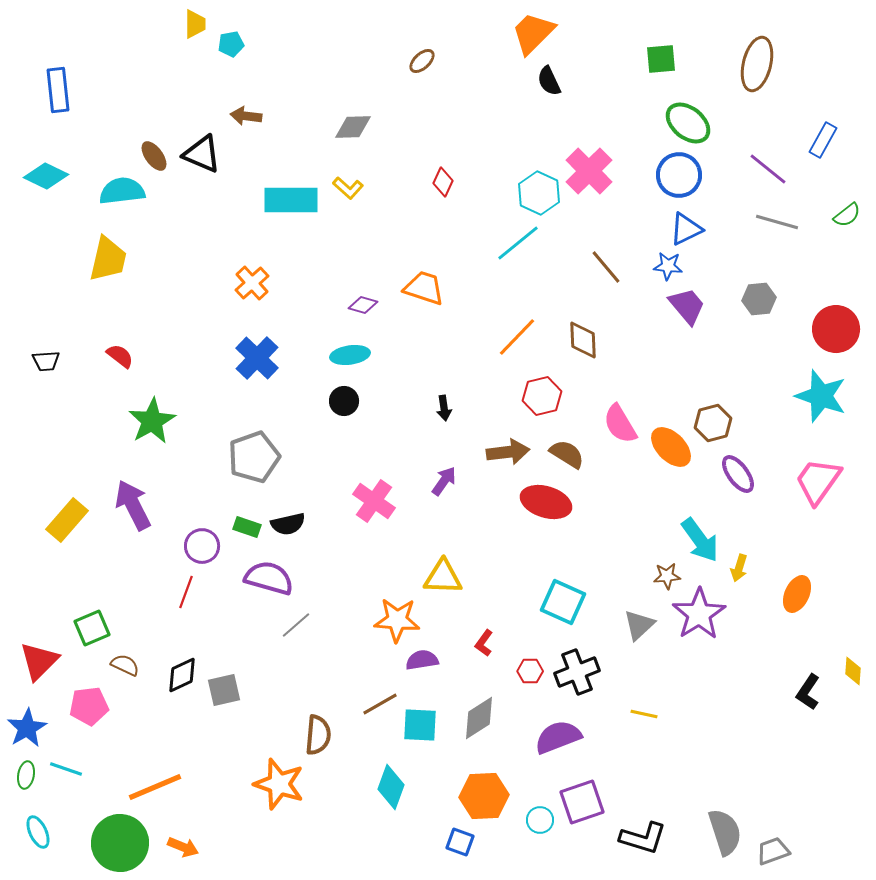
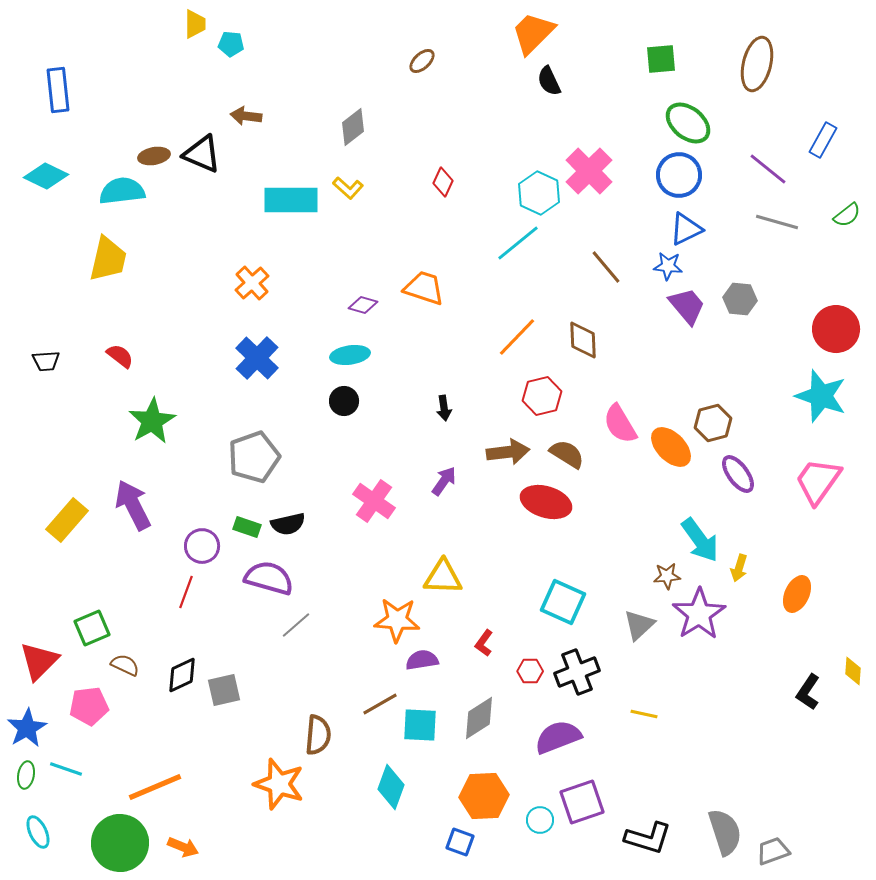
cyan pentagon at (231, 44): rotated 15 degrees clockwise
gray diamond at (353, 127): rotated 36 degrees counterclockwise
brown ellipse at (154, 156): rotated 64 degrees counterclockwise
gray hexagon at (759, 299): moved 19 px left; rotated 12 degrees clockwise
black L-shape at (643, 838): moved 5 px right
